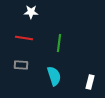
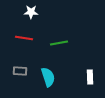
green line: rotated 72 degrees clockwise
gray rectangle: moved 1 px left, 6 px down
cyan semicircle: moved 6 px left, 1 px down
white rectangle: moved 5 px up; rotated 16 degrees counterclockwise
